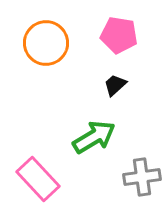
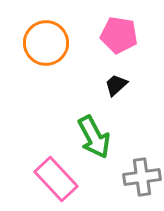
black trapezoid: moved 1 px right
green arrow: rotated 93 degrees clockwise
pink rectangle: moved 18 px right
